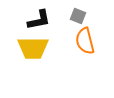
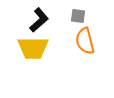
gray square: rotated 14 degrees counterclockwise
black L-shape: rotated 30 degrees counterclockwise
